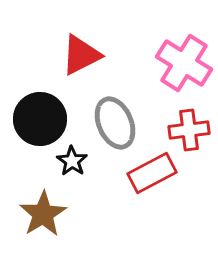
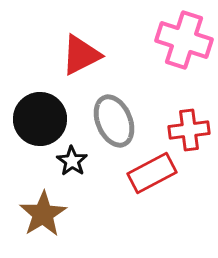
pink cross: moved 23 px up; rotated 14 degrees counterclockwise
gray ellipse: moved 1 px left, 2 px up
